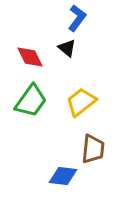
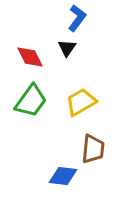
black triangle: rotated 24 degrees clockwise
yellow trapezoid: rotated 8 degrees clockwise
